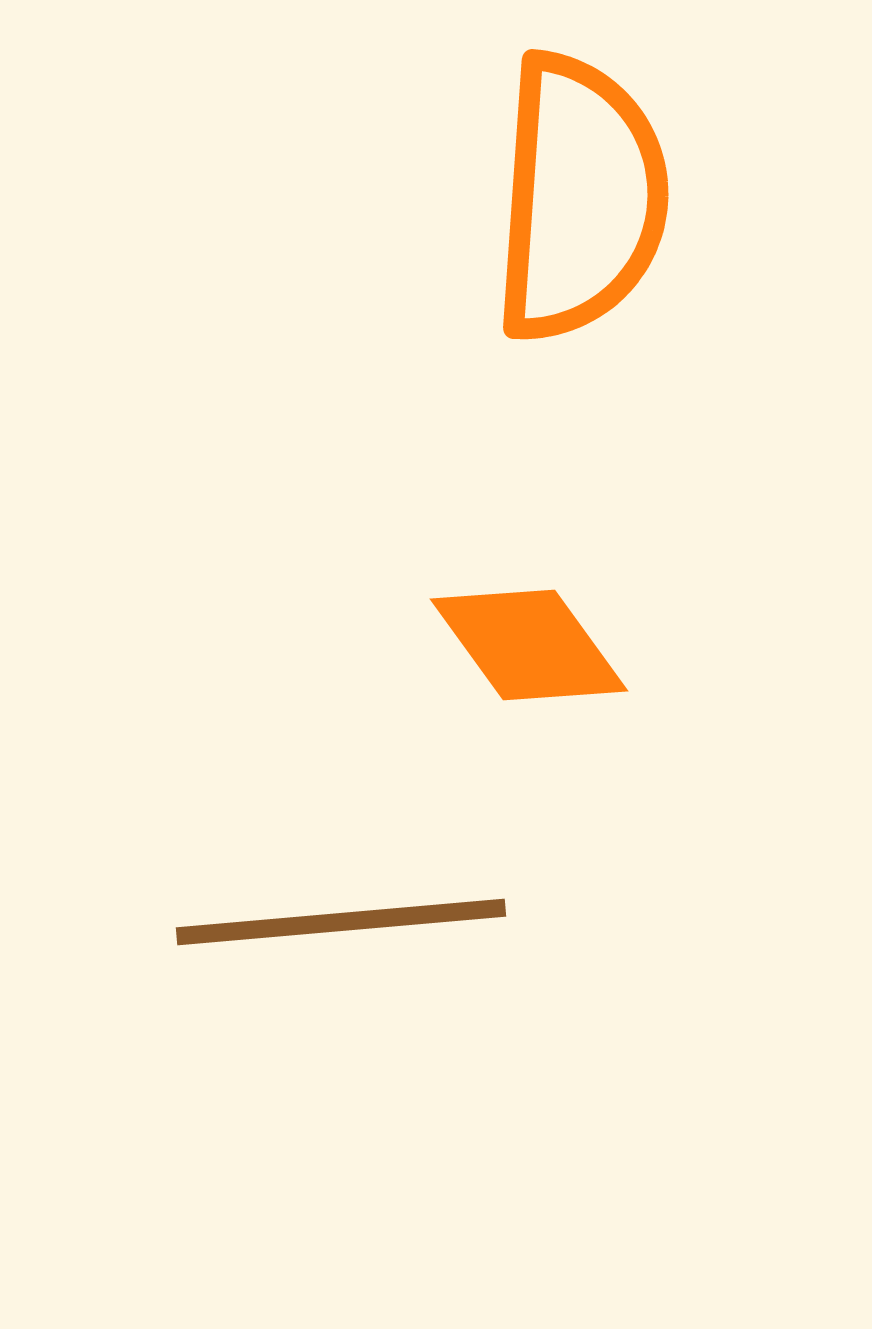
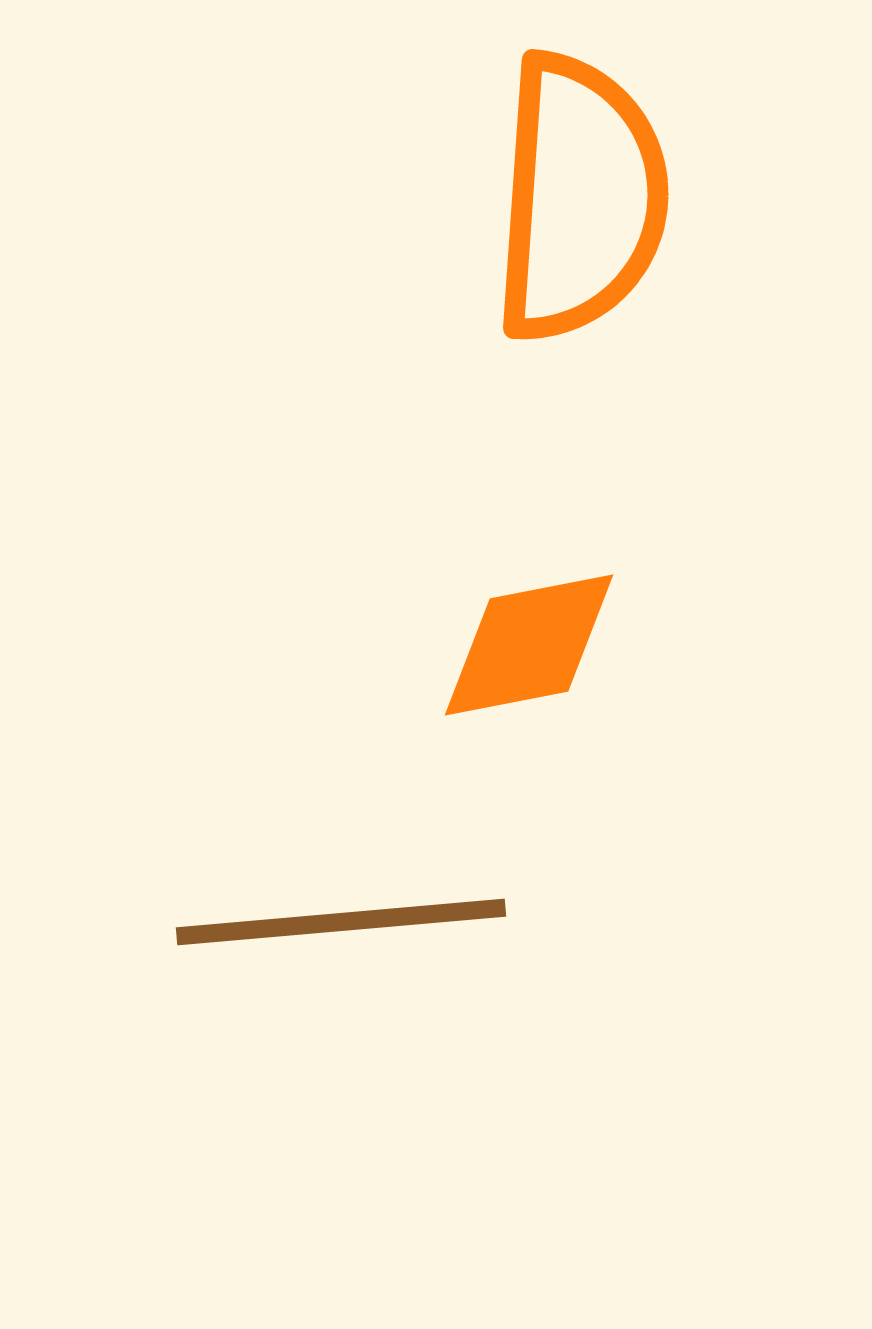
orange diamond: rotated 65 degrees counterclockwise
